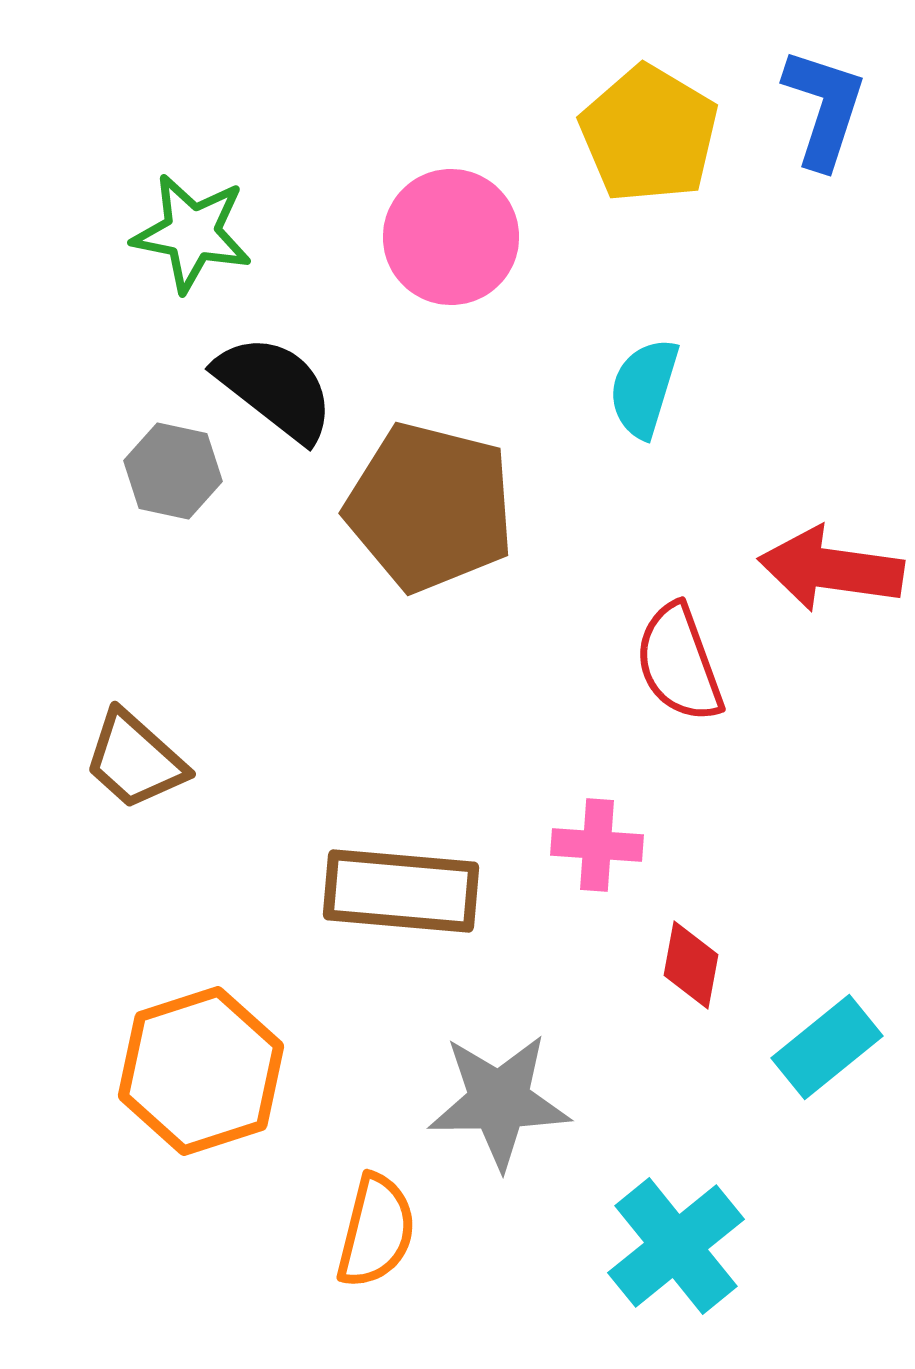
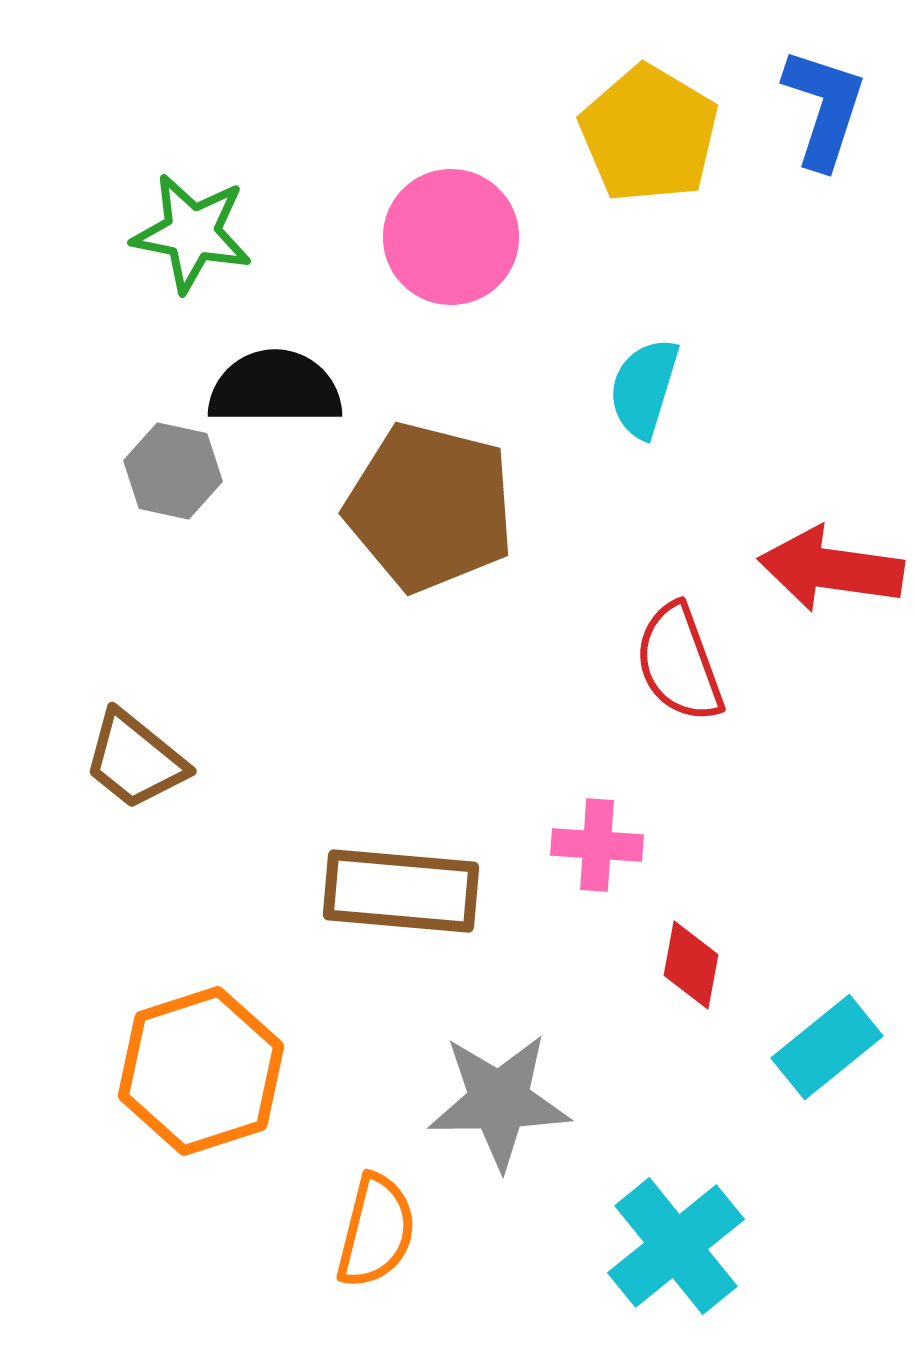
black semicircle: rotated 38 degrees counterclockwise
brown trapezoid: rotated 3 degrees counterclockwise
